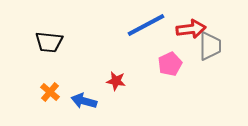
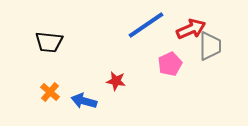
blue line: rotated 6 degrees counterclockwise
red arrow: rotated 16 degrees counterclockwise
